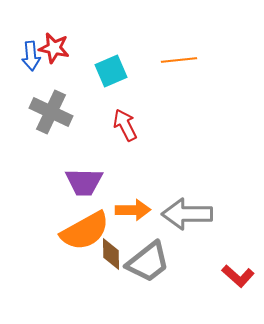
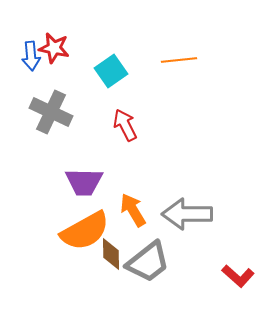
cyan square: rotated 12 degrees counterclockwise
orange arrow: rotated 120 degrees counterclockwise
